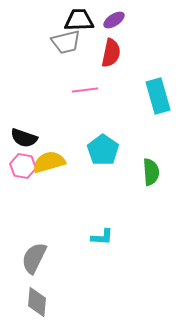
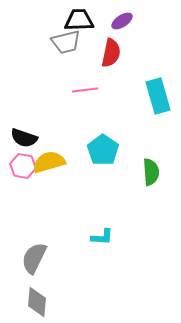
purple ellipse: moved 8 px right, 1 px down
